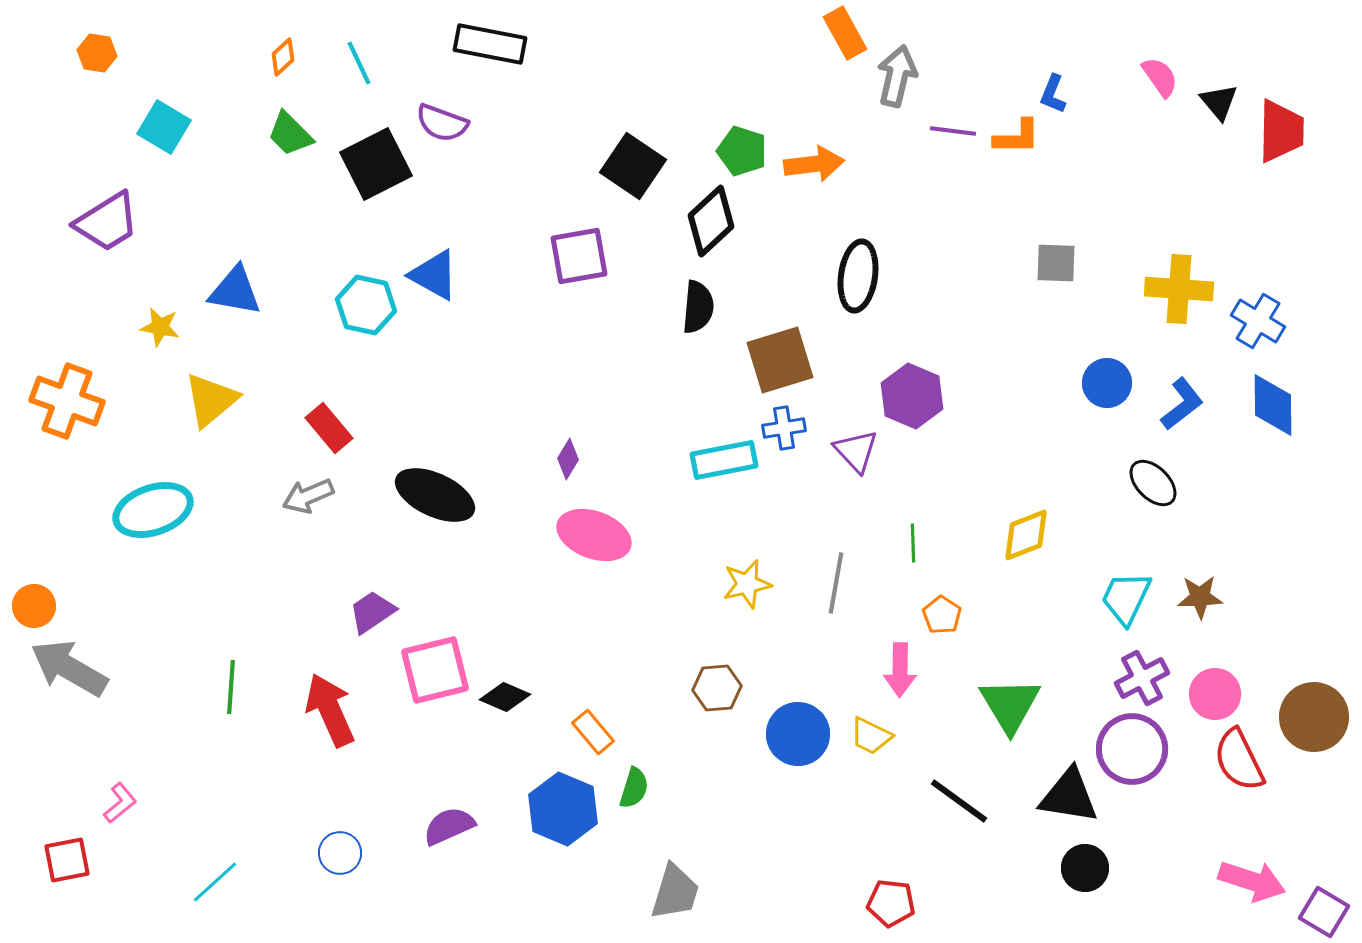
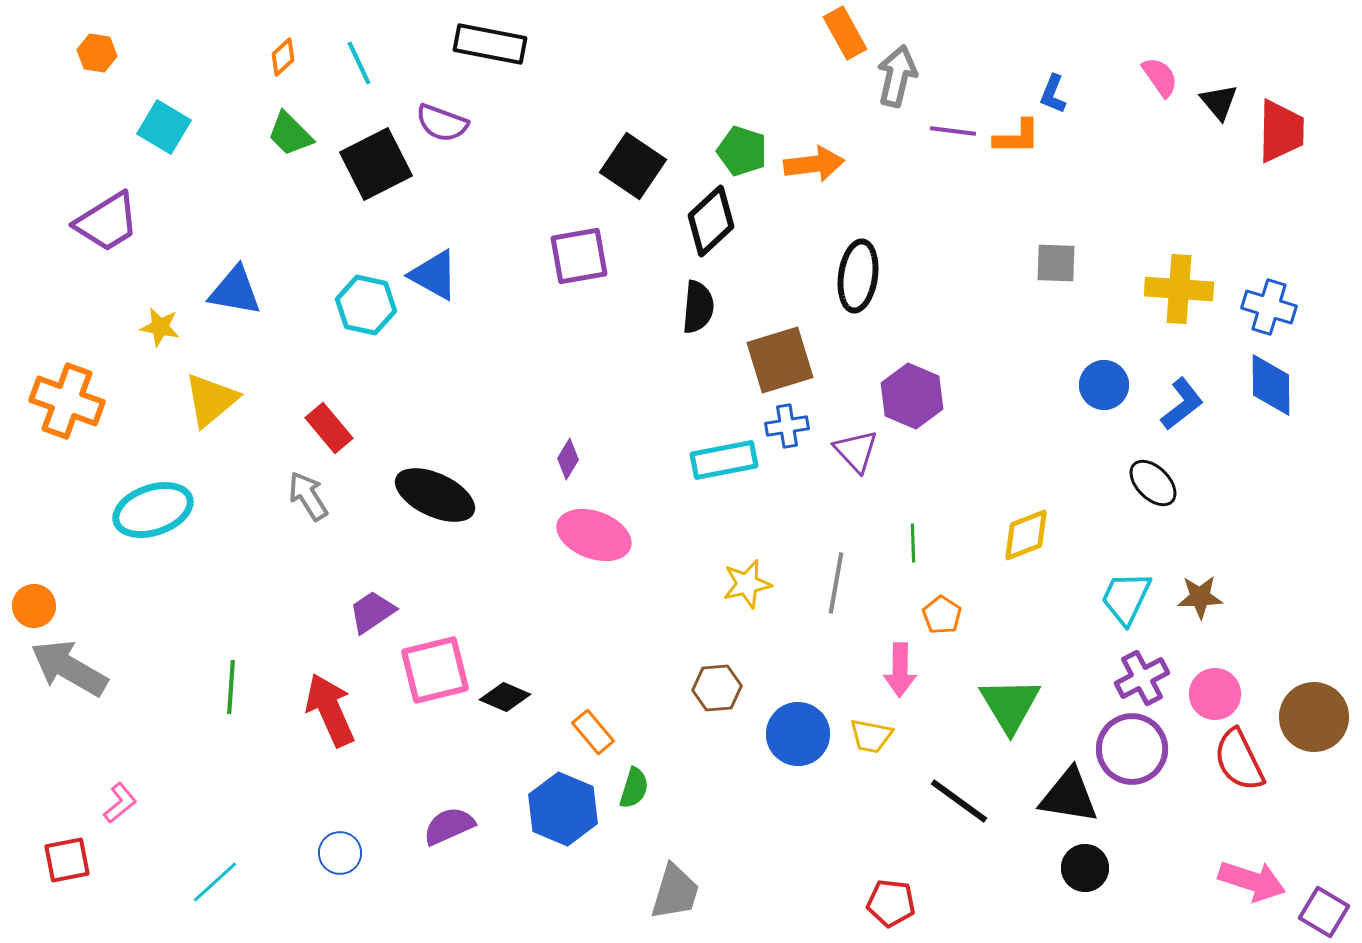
blue cross at (1258, 321): moved 11 px right, 14 px up; rotated 14 degrees counterclockwise
blue circle at (1107, 383): moved 3 px left, 2 px down
blue diamond at (1273, 405): moved 2 px left, 20 px up
blue cross at (784, 428): moved 3 px right, 2 px up
gray arrow at (308, 496): rotated 81 degrees clockwise
yellow trapezoid at (871, 736): rotated 15 degrees counterclockwise
